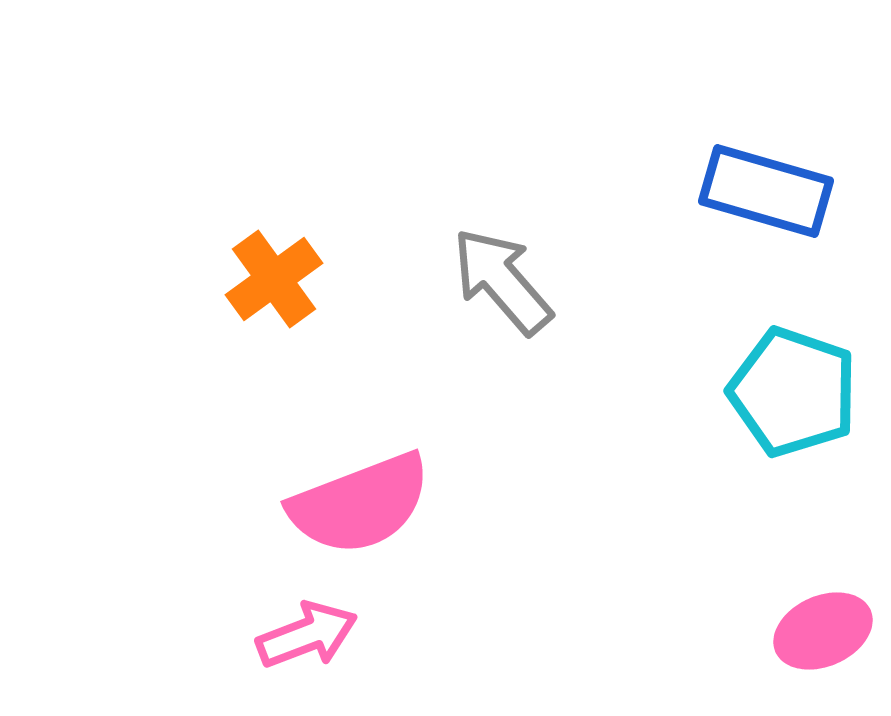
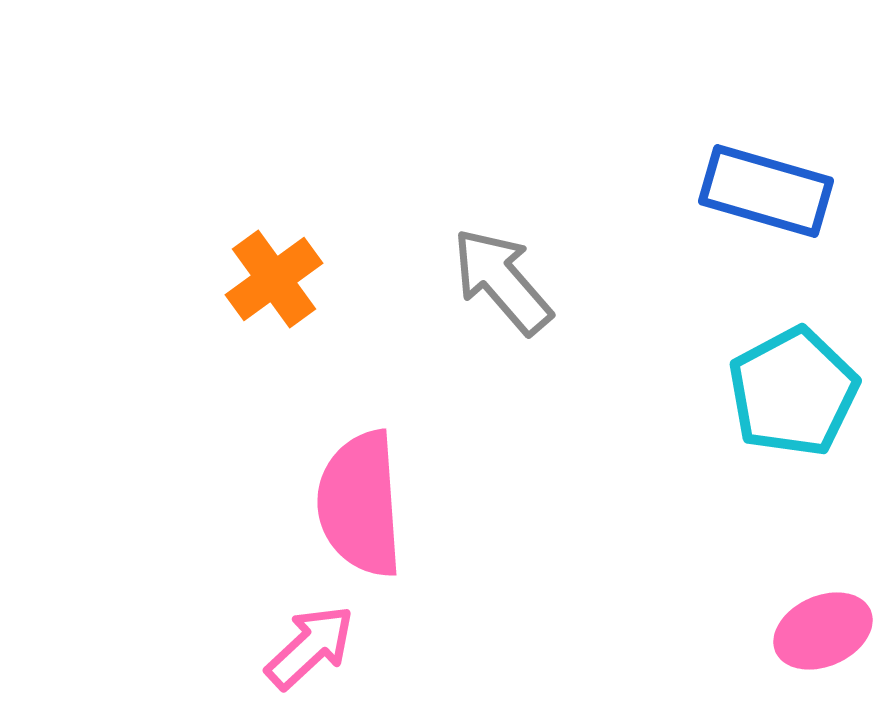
cyan pentagon: rotated 25 degrees clockwise
pink semicircle: rotated 107 degrees clockwise
pink arrow: moved 3 px right, 12 px down; rotated 22 degrees counterclockwise
